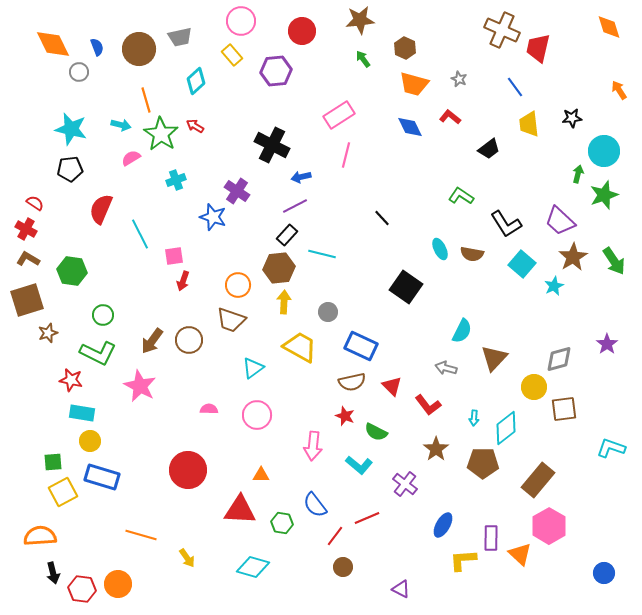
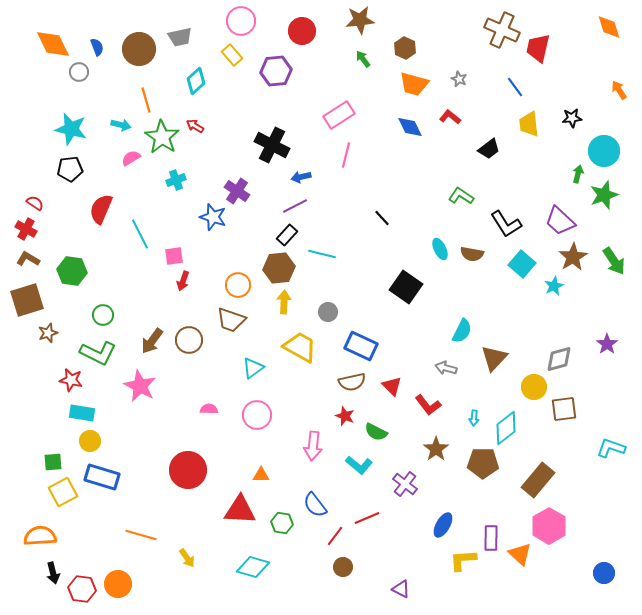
green star at (161, 134): moved 1 px right, 3 px down
